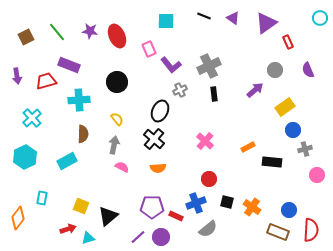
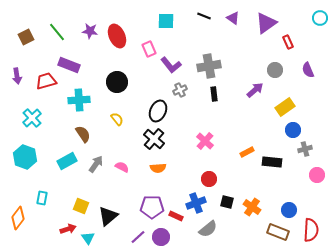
gray cross at (209, 66): rotated 15 degrees clockwise
black ellipse at (160, 111): moved 2 px left
brown semicircle at (83, 134): rotated 36 degrees counterclockwise
gray arrow at (114, 145): moved 18 px left, 19 px down; rotated 24 degrees clockwise
orange rectangle at (248, 147): moved 1 px left, 5 px down
cyan hexagon at (25, 157): rotated 15 degrees counterclockwise
cyan triangle at (88, 238): rotated 48 degrees counterclockwise
